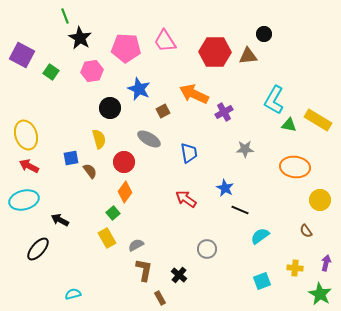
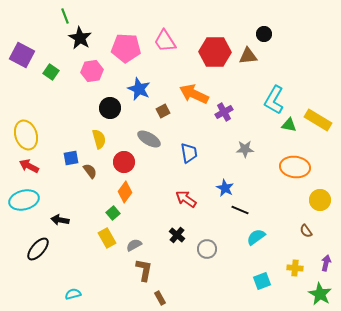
black arrow at (60, 220): rotated 18 degrees counterclockwise
cyan semicircle at (260, 236): moved 4 px left, 1 px down
gray semicircle at (136, 245): moved 2 px left
black cross at (179, 275): moved 2 px left, 40 px up
